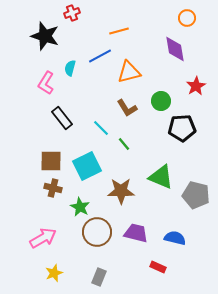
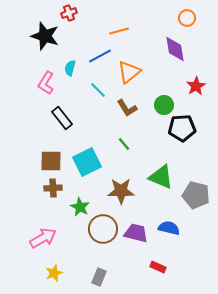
red cross: moved 3 px left
orange triangle: rotated 25 degrees counterclockwise
green circle: moved 3 px right, 4 px down
cyan line: moved 3 px left, 38 px up
cyan square: moved 4 px up
brown cross: rotated 18 degrees counterclockwise
brown circle: moved 6 px right, 3 px up
blue semicircle: moved 6 px left, 10 px up
